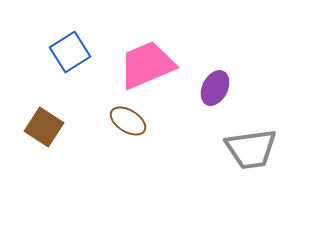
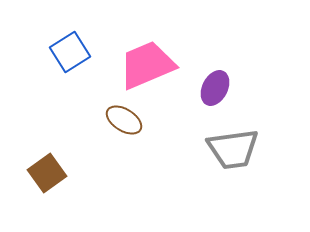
brown ellipse: moved 4 px left, 1 px up
brown square: moved 3 px right, 46 px down; rotated 21 degrees clockwise
gray trapezoid: moved 18 px left
